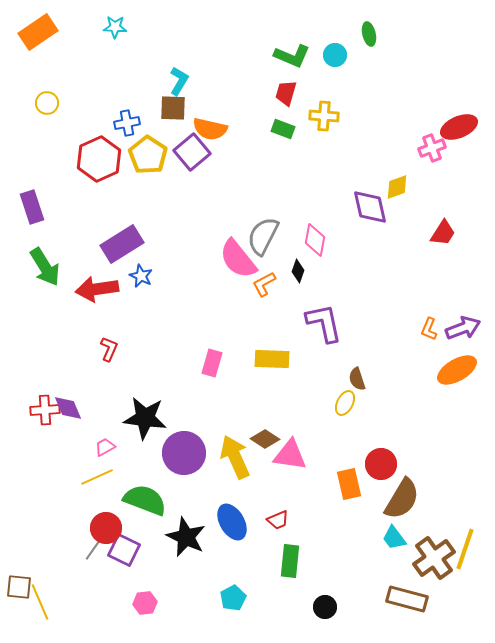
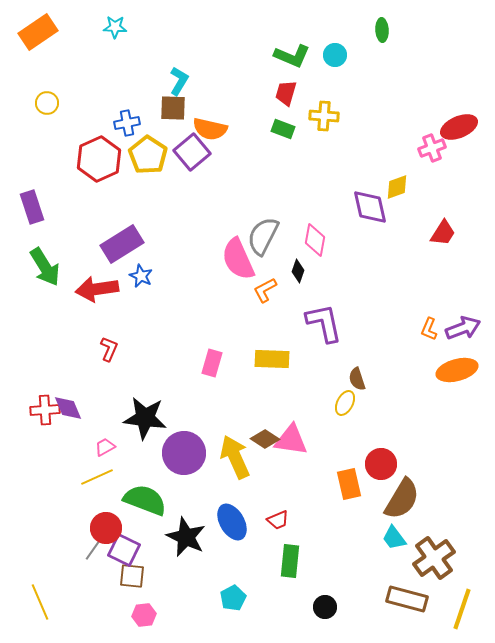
green ellipse at (369, 34): moved 13 px right, 4 px up; rotated 10 degrees clockwise
pink semicircle at (238, 259): rotated 15 degrees clockwise
orange L-shape at (264, 284): moved 1 px right, 6 px down
orange ellipse at (457, 370): rotated 15 degrees clockwise
pink triangle at (290, 455): moved 1 px right, 15 px up
yellow line at (465, 549): moved 3 px left, 60 px down
brown square at (19, 587): moved 113 px right, 11 px up
pink hexagon at (145, 603): moved 1 px left, 12 px down
